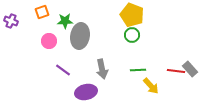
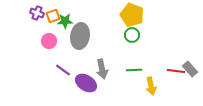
orange square: moved 11 px right, 4 px down
purple cross: moved 26 px right, 8 px up
green line: moved 4 px left
yellow arrow: rotated 30 degrees clockwise
purple ellipse: moved 9 px up; rotated 45 degrees clockwise
